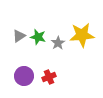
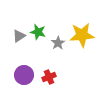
green star: moved 5 px up
purple circle: moved 1 px up
